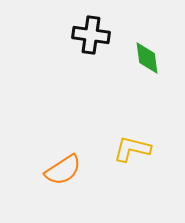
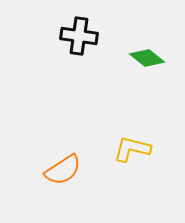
black cross: moved 12 px left, 1 px down
green diamond: rotated 44 degrees counterclockwise
